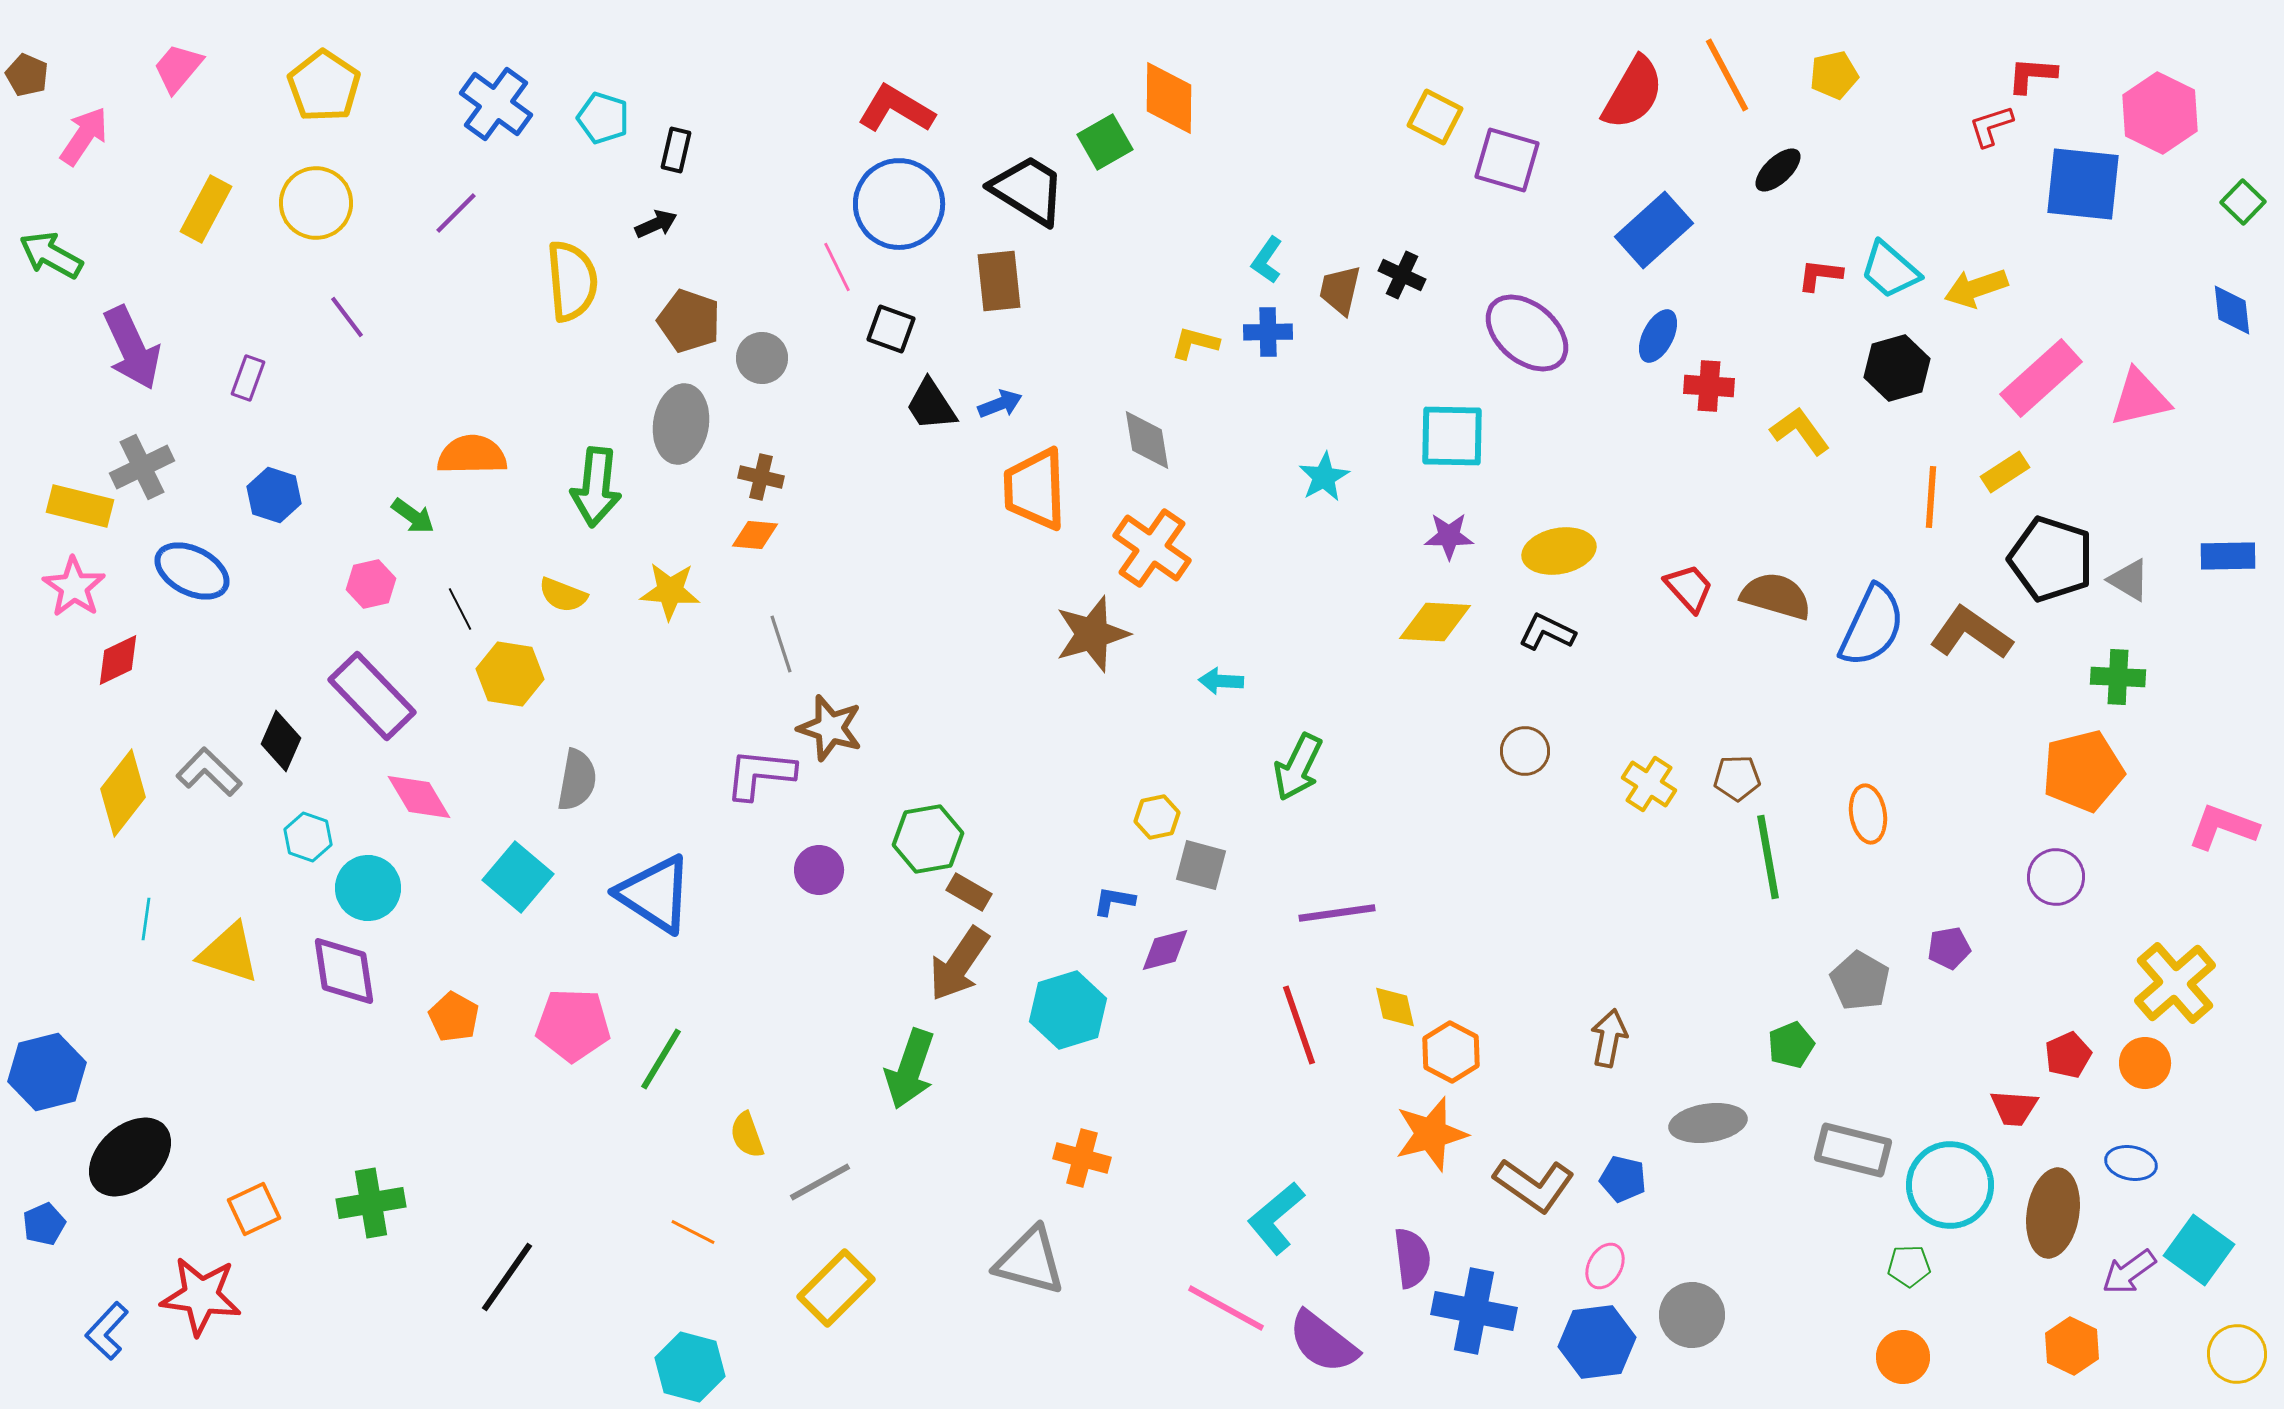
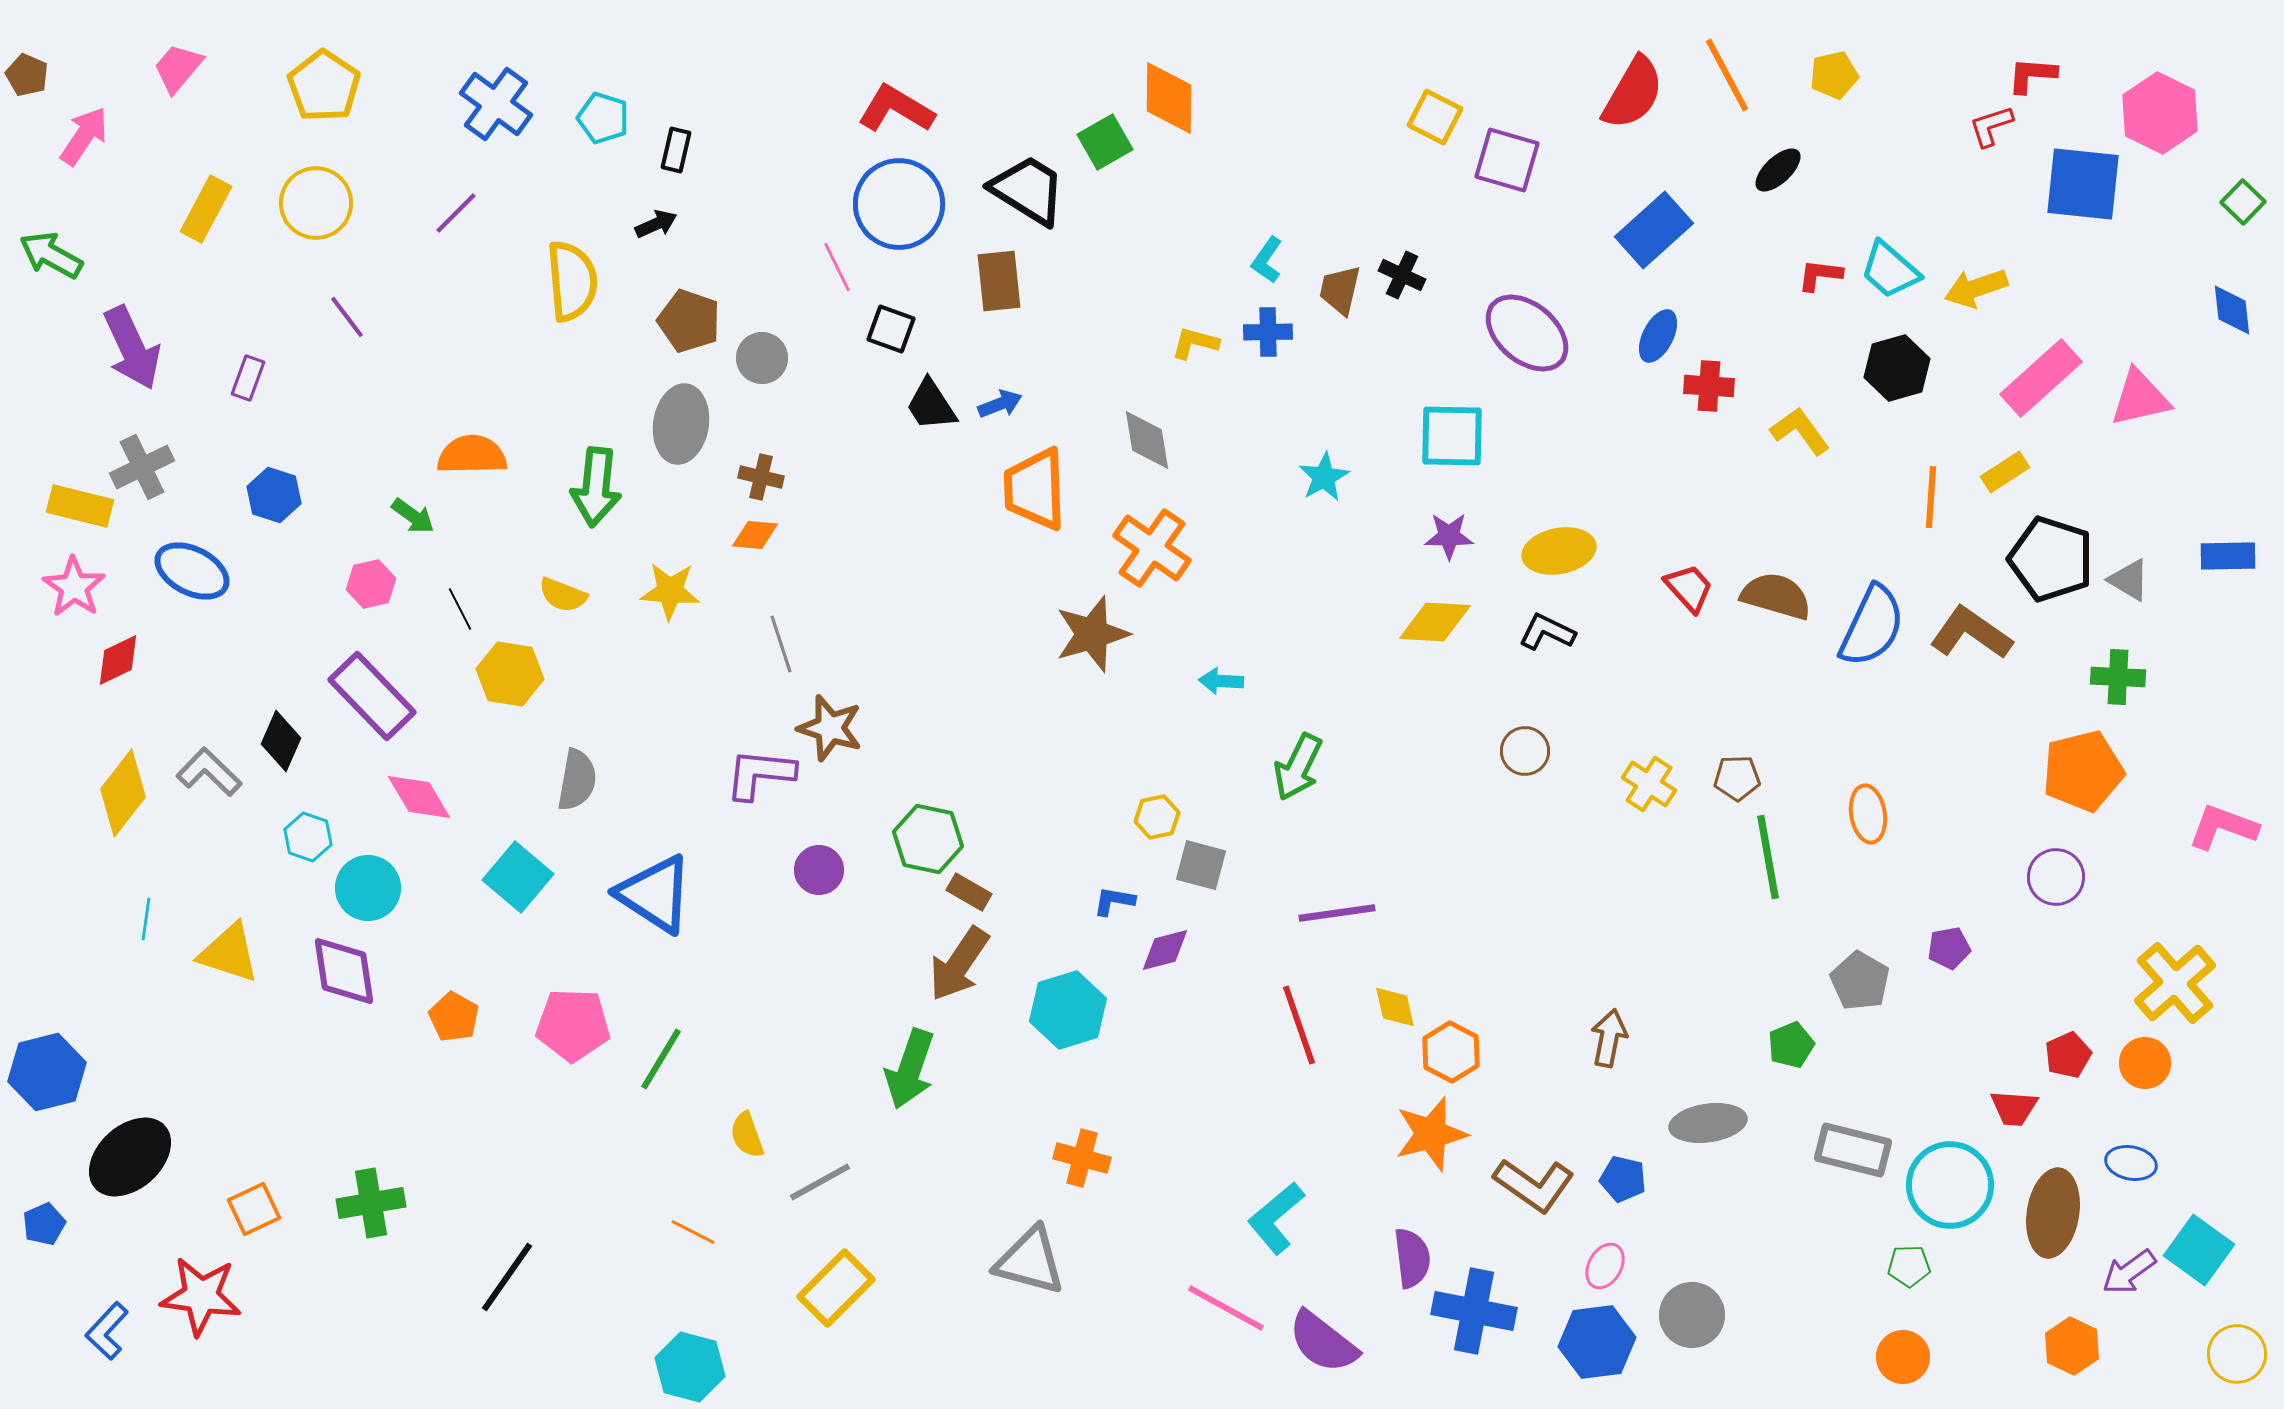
green hexagon at (928, 839): rotated 22 degrees clockwise
